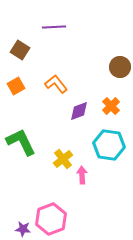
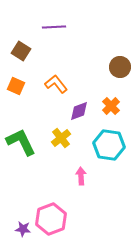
brown square: moved 1 px right, 1 px down
orange square: rotated 36 degrees counterclockwise
yellow cross: moved 2 px left, 21 px up
pink arrow: moved 1 px left, 1 px down
